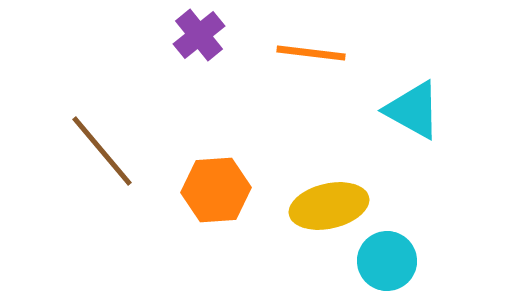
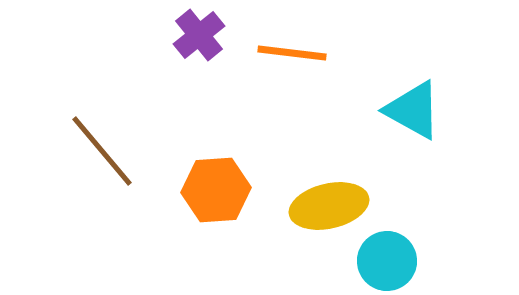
orange line: moved 19 px left
